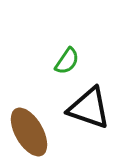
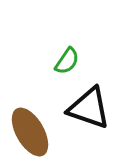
brown ellipse: moved 1 px right
